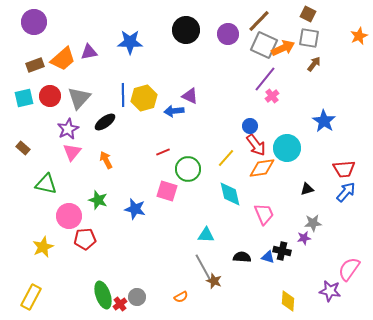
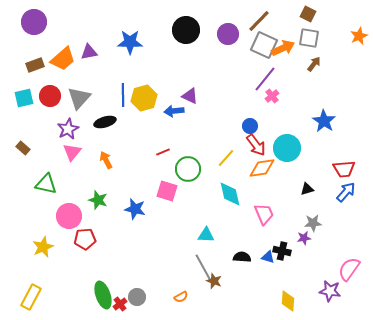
black ellipse at (105, 122): rotated 20 degrees clockwise
